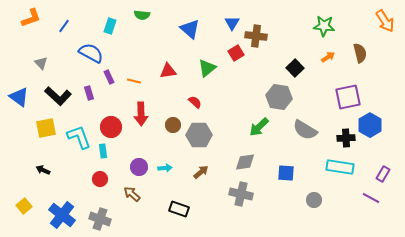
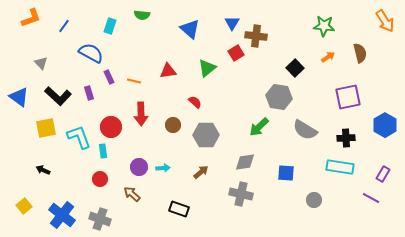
blue hexagon at (370, 125): moved 15 px right
gray hexagon at (199, 135): moved 7 px right
cyan arrow at (165, 168): moved 2 px left
